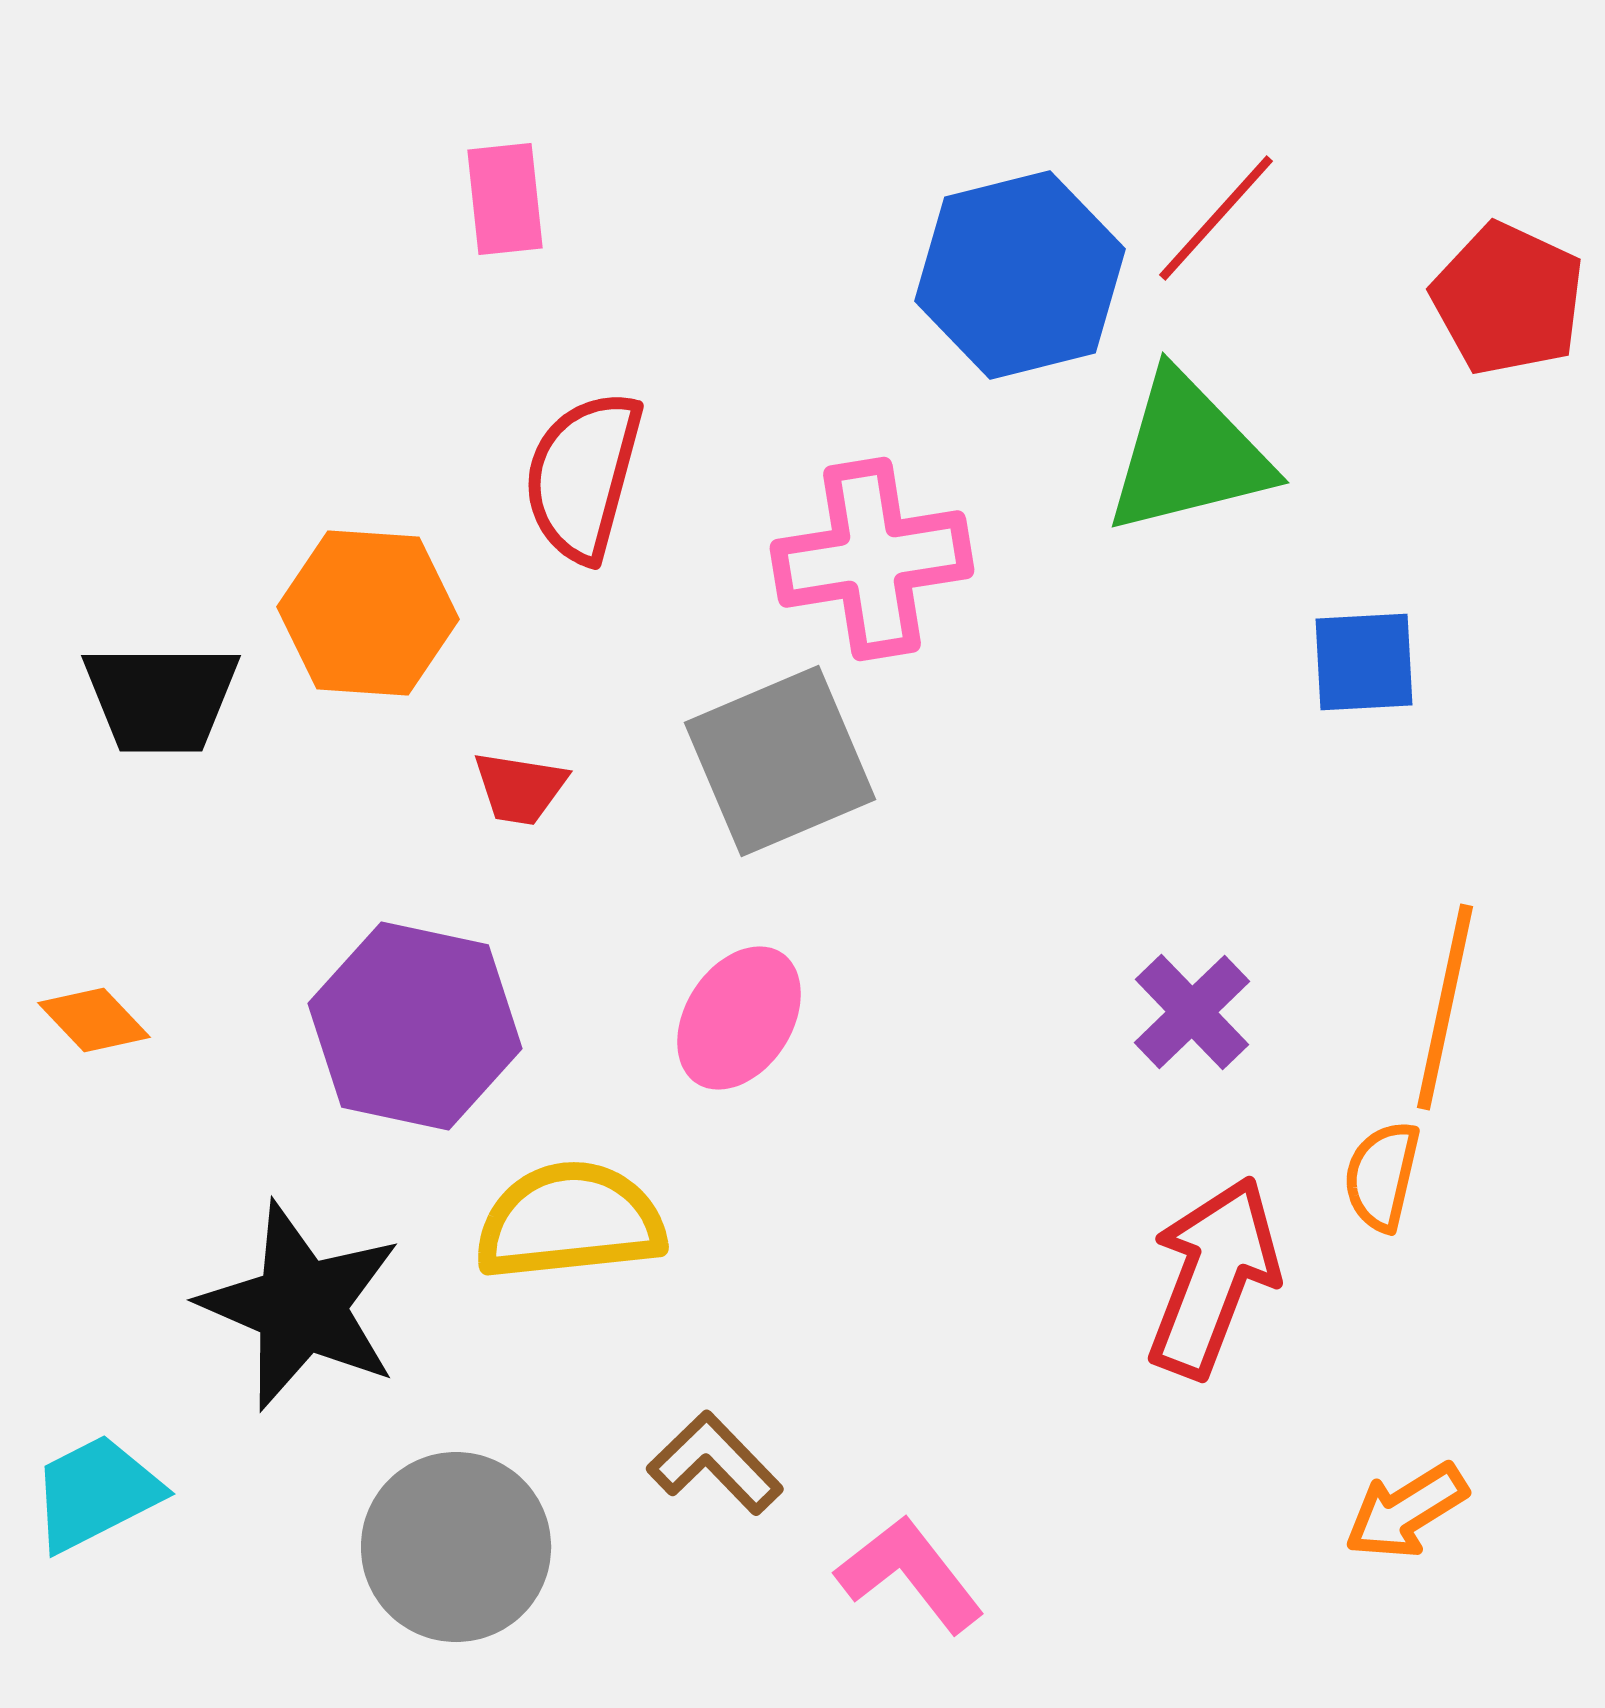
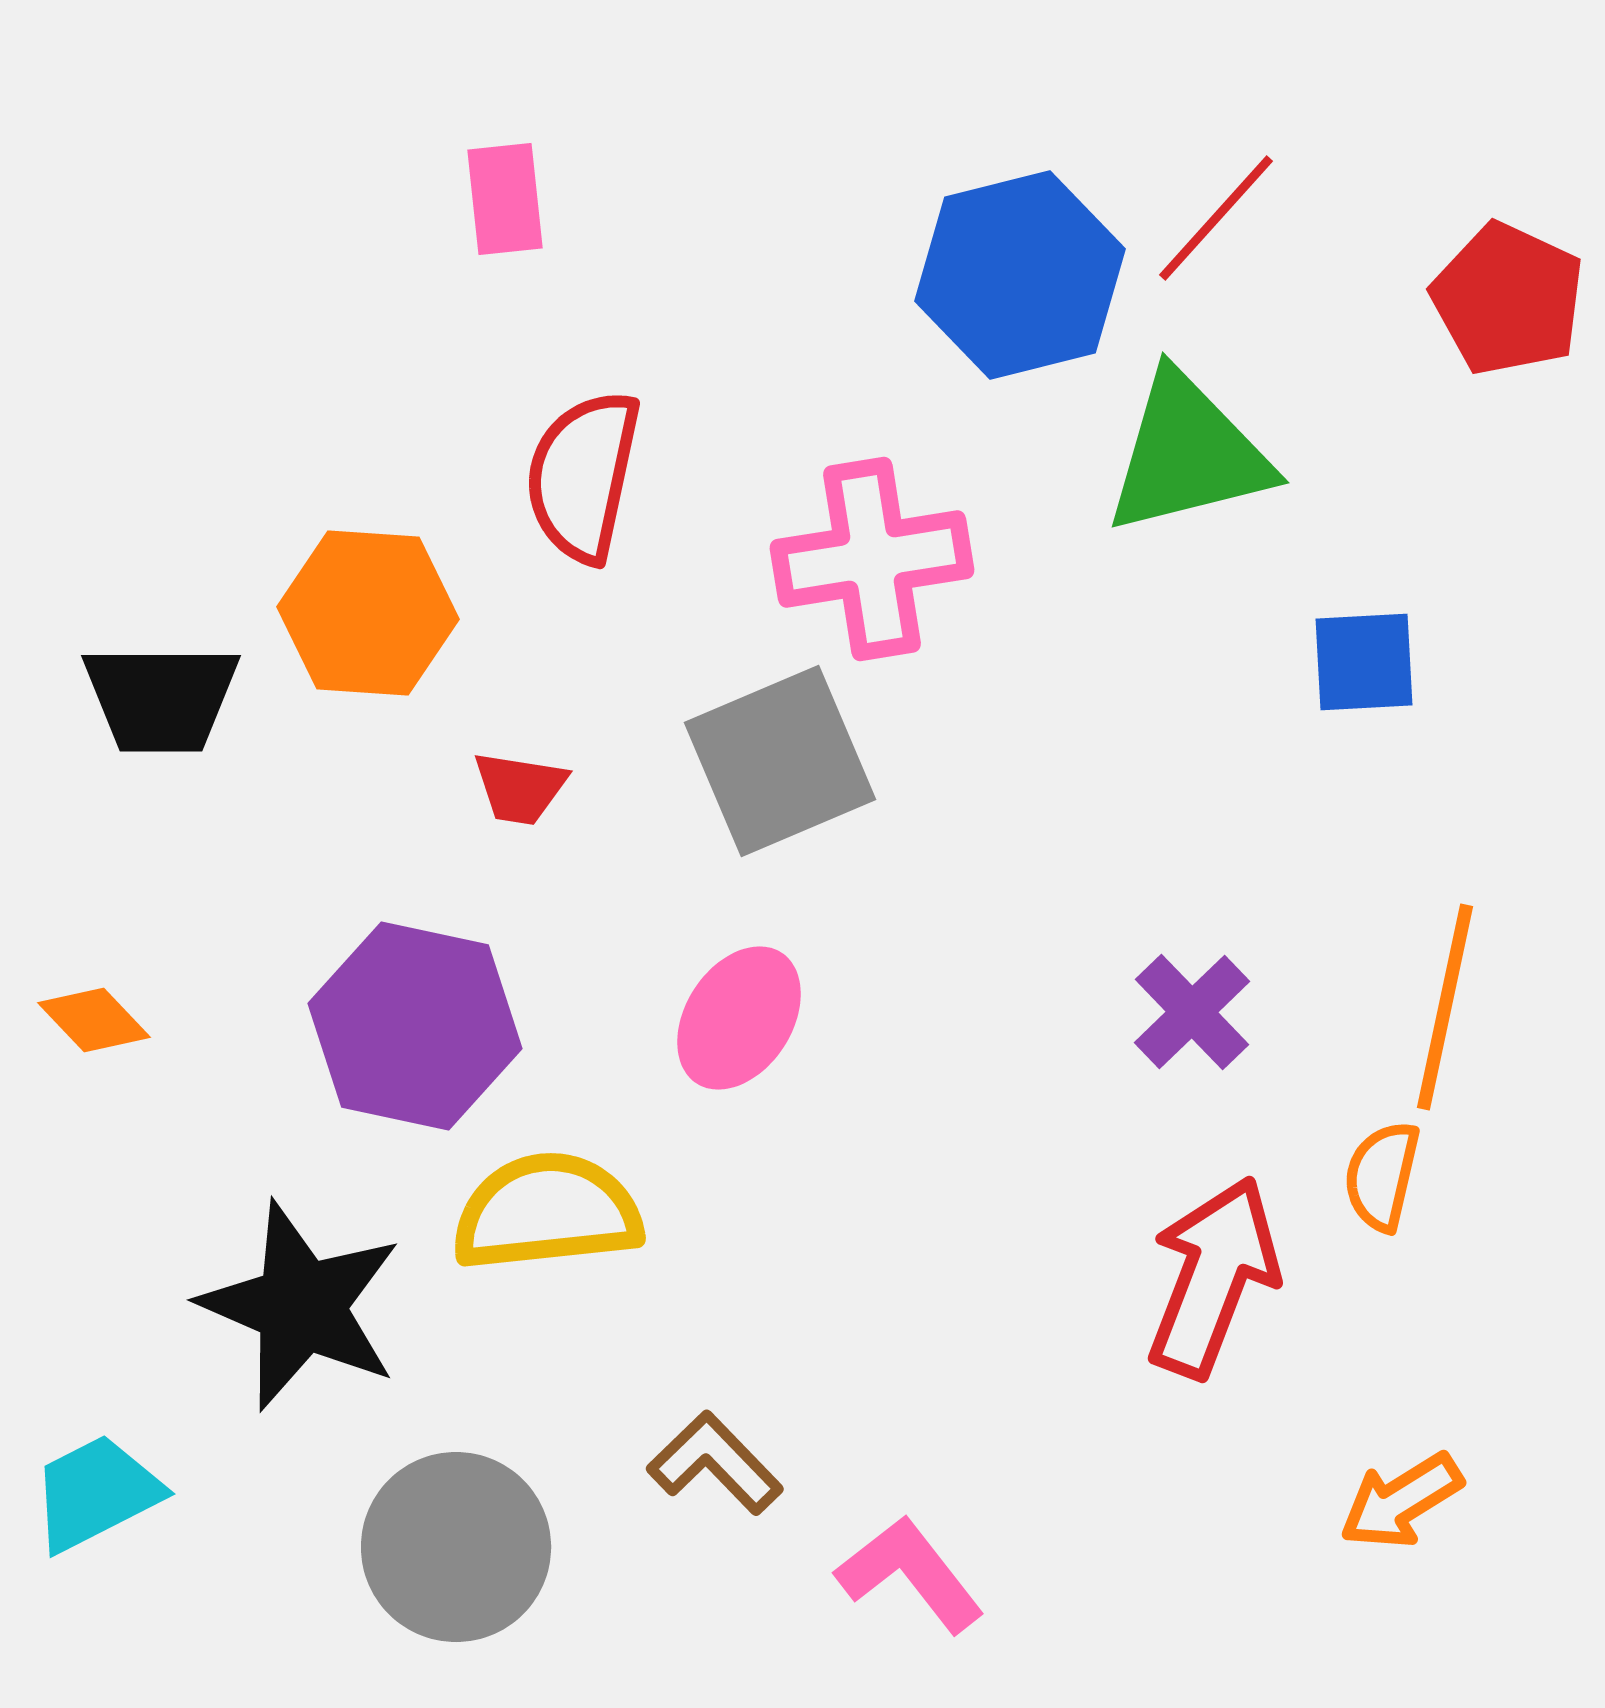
red semicircle: rotated 3 degrees counterclockwise
yellow semicircle: moved 23 px left, 9 px up
orange arrow: moved 5 px left, 10 px up
